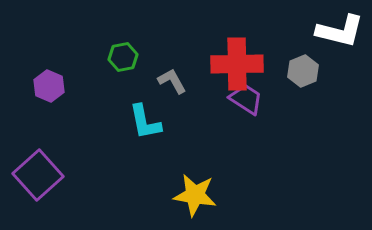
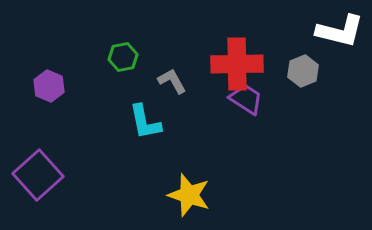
yellow star: moved 6 px left; rotated 9 degrees clockwise
